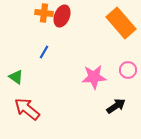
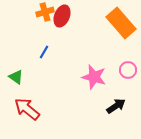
orange cross: moved 1 px right, 1 px up; rotated 24 degrees counterclockwise
pink star: rotated 20 degrees clockwise
